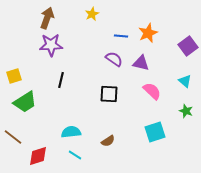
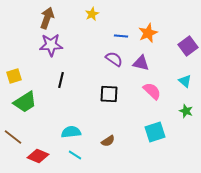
red diamond: rotated 40 degrees clockwise
